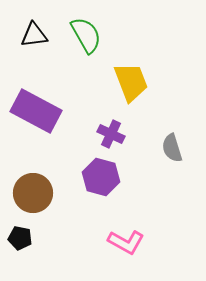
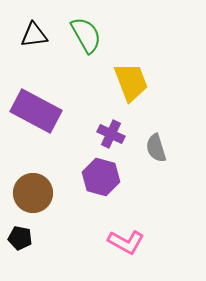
gray semicircle: moved 16 px left
